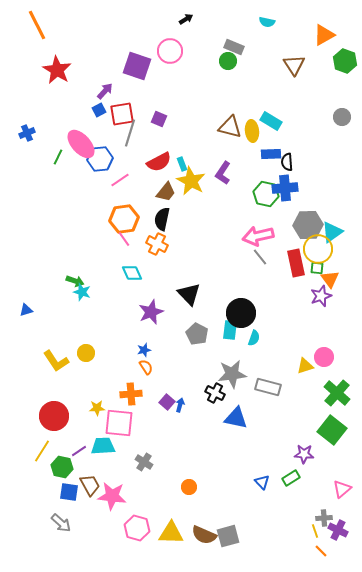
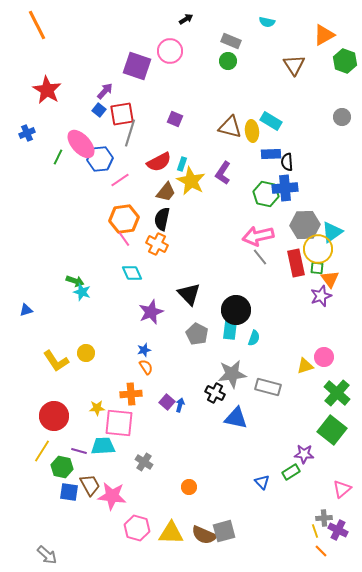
gray rectangle at (234, 47): moved 3 px left, 6 px up
red star at (57, 70): moved 10 px left, 20 px down
blue square at (99, 110): rotated 24 degrees counterclockwise
purple square at (159, 119): moved 16 px right
cyan rectangle at (182, 164): rotated 40 degrees clockwise
gray hexagon at (308, 225): moved 3 px left
black circle at (241, 313): moved 5 px left, 3 px up
purple line at (79, 451): rotated 49 degrees clockwise
green rectangle at (291, 478): moved 6 px up
gray arrow at (61, 523): moved 14 px left, 32 px down
gray square at (228, 536): moved 4 px left, 5 px up
